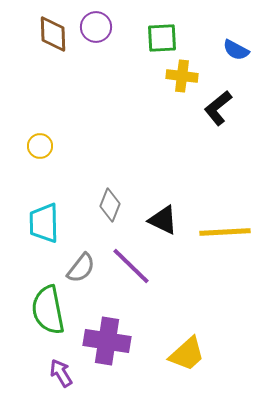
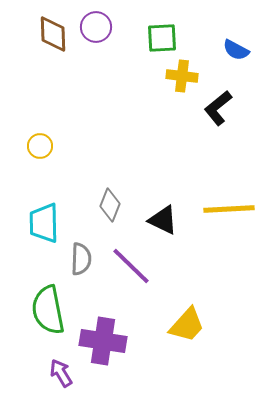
yellow line: moved 4 px right, 23 px up
gray semicircle: moved 9 px up; rotated 36 degrees counterclockwise
purple cross: moved 4 px left
yellow trapezoid: moved 29 px up; rotated 6 degrees counterclockwise
